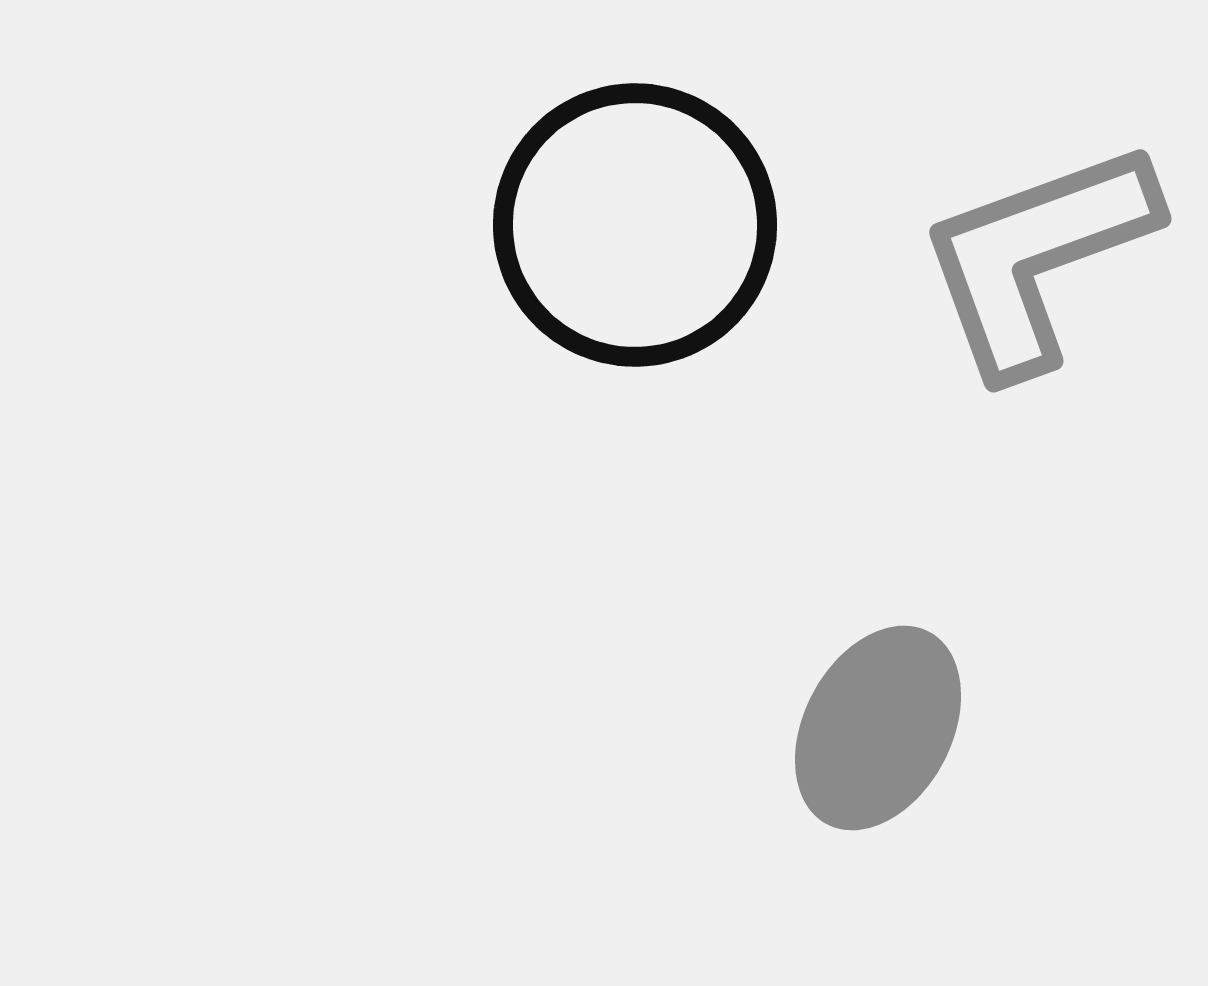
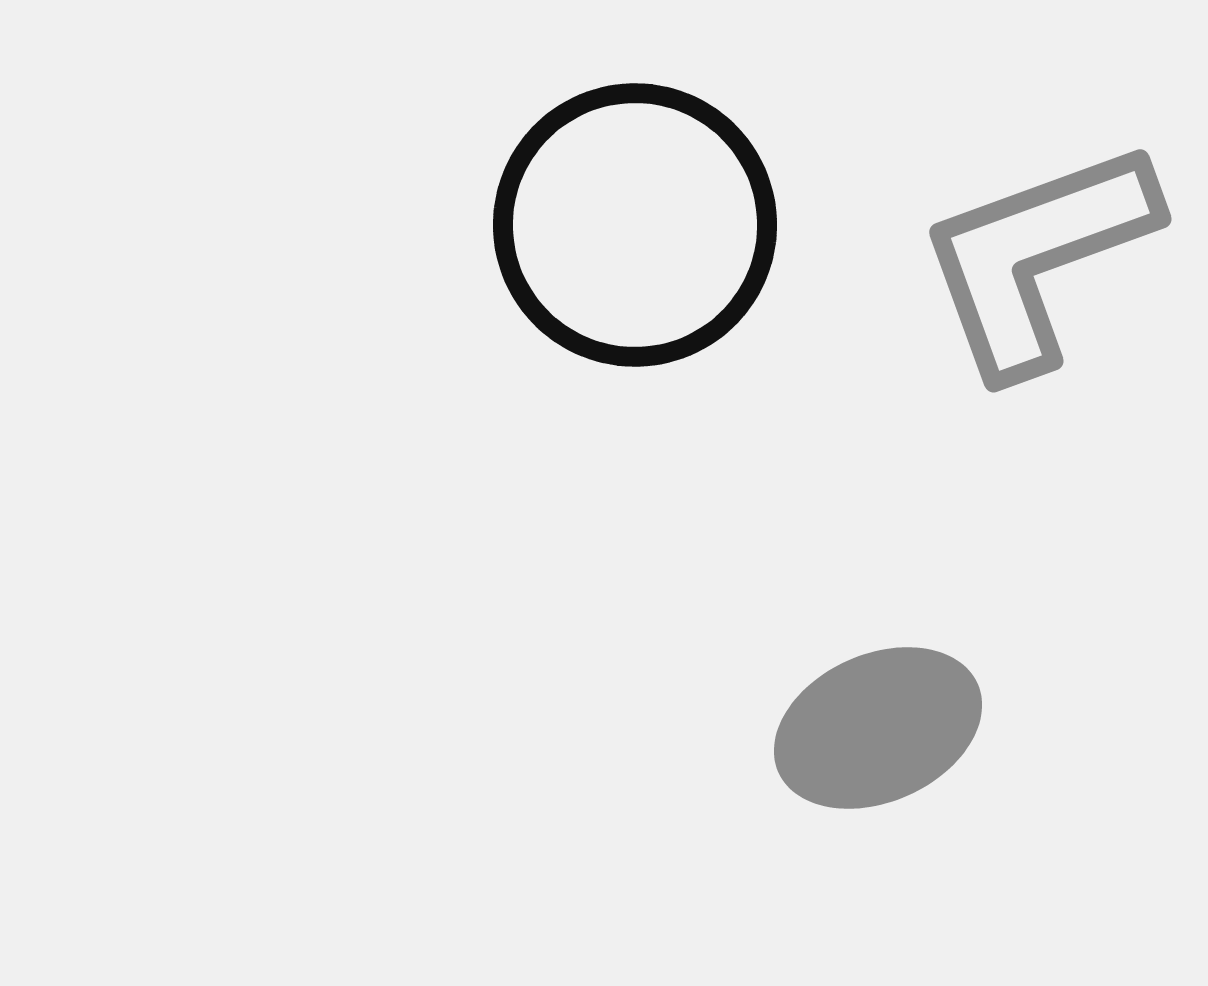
gray ellipse: rotated 38 degrees clockwise
